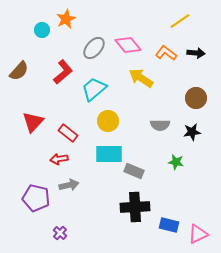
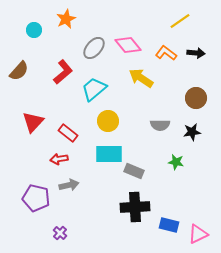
cyan circle: moved 8 px left
